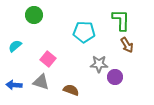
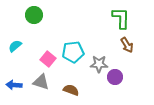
green L-shape: moved 2 px up
cyan pentagon: moved 11 px left, 20 px down; rotated 10 degrees counterclockwise
